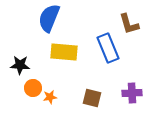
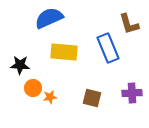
blue semicircle: rotated 44 degrees clockwise
